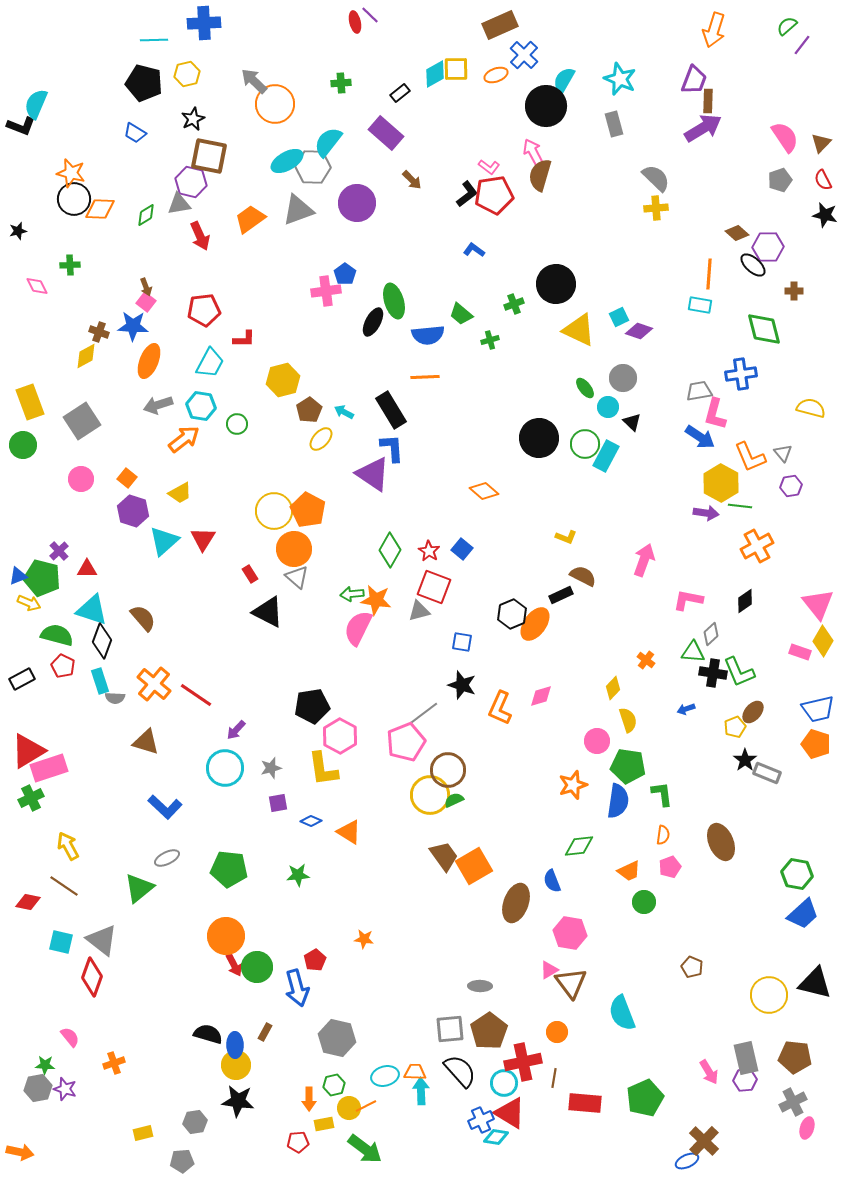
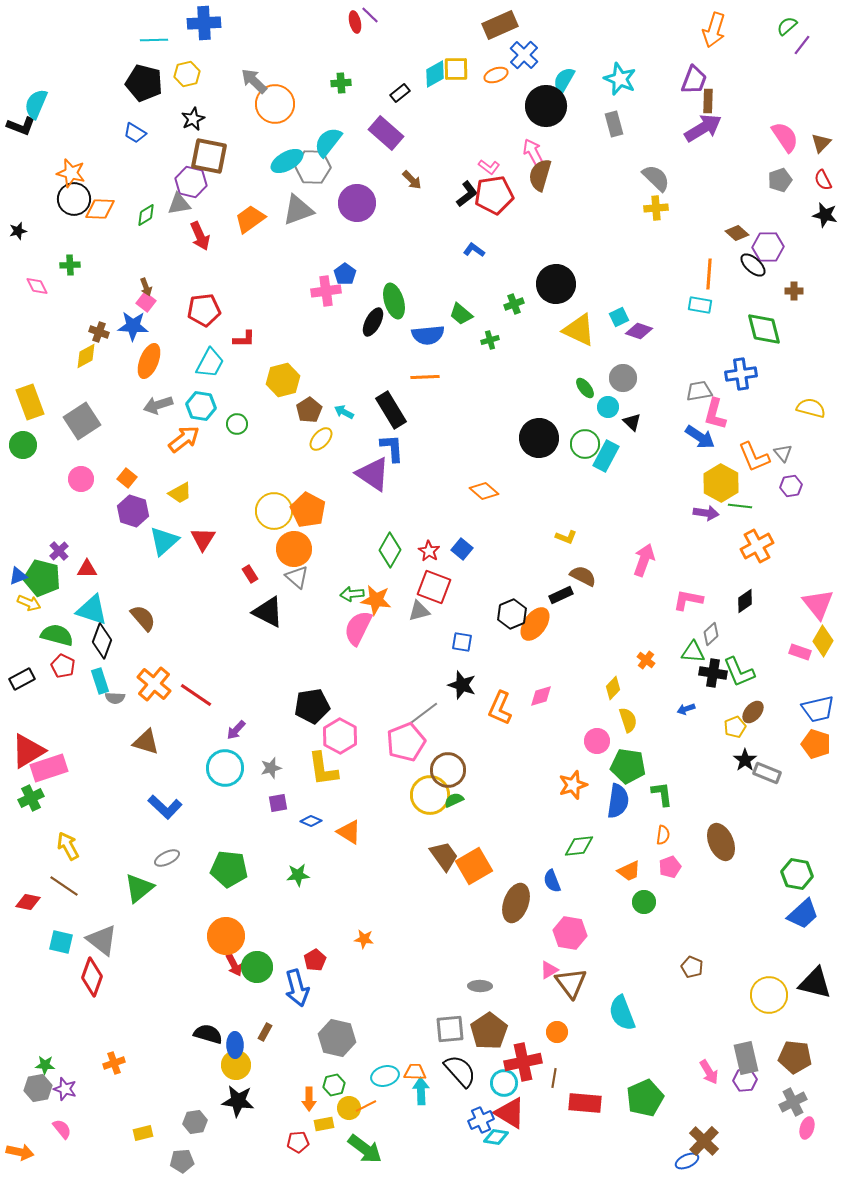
orange L-shape at (750, 457): moved 4 px right
pink semicircle at (70, 1037): moved 8 px left, 92 px down
